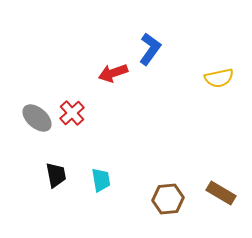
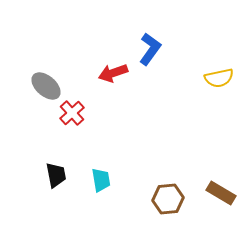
gray ellipse: moved 9 px right, 32 px up
